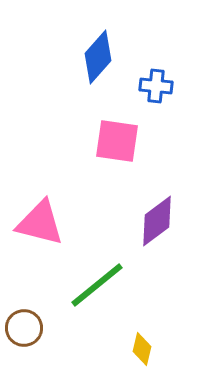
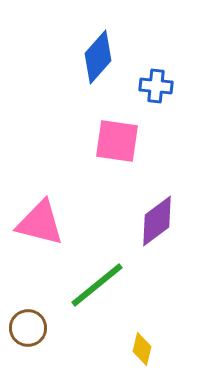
brown circle: moved 4 px right
